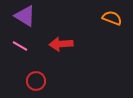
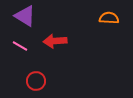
orange semicircle: moved 3 px left; rotated 18 degrees counterclockwise
red arrow: moved 6 px left, 3 px up
